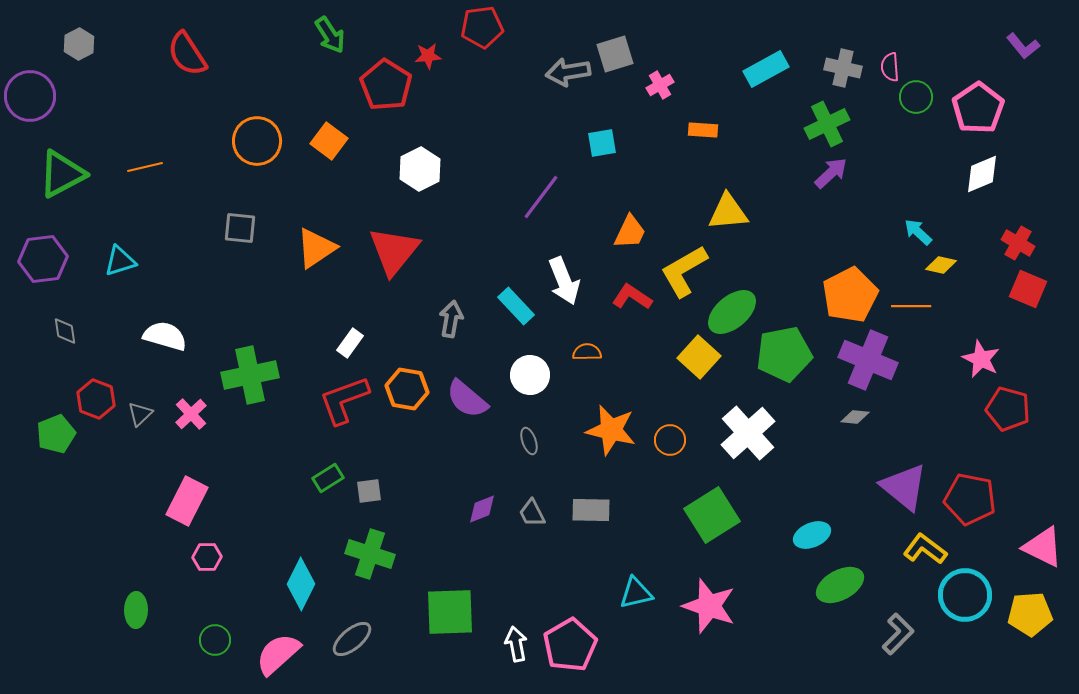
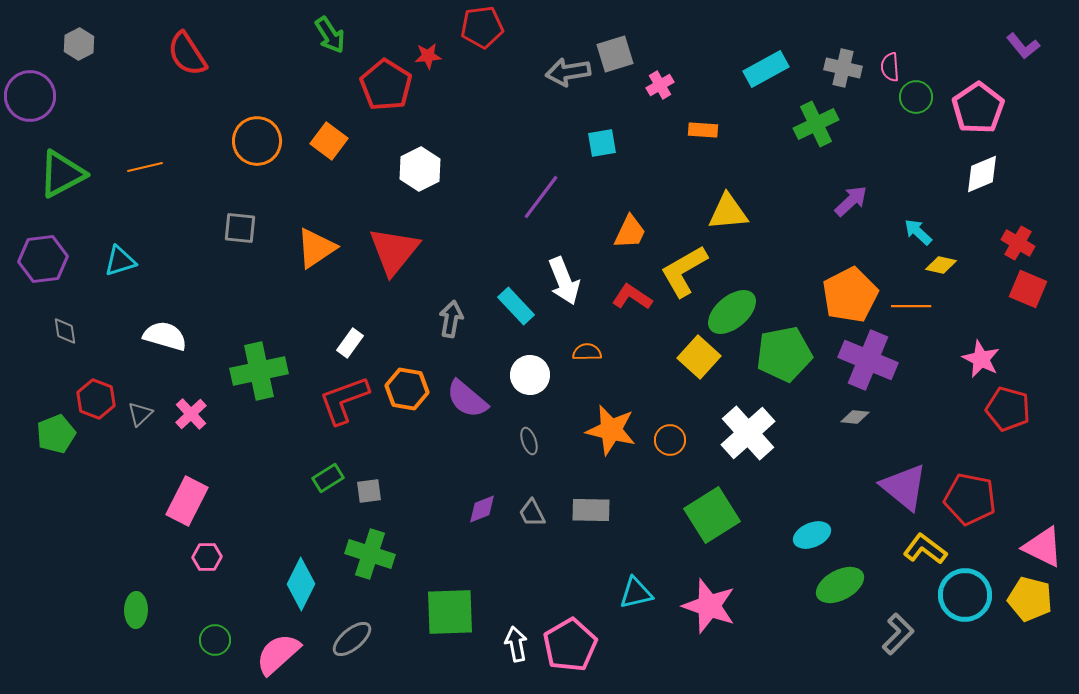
green cross at (827, 124): moved 11 px left
purple arrow at (831, 173): moved 20 px right, 28 px down
green cross at (250, 375): moved 9 px right, 4 px up
yellow pentagon at (1030, 614): moved 15 px up; rotated 18 degrees clockwise
